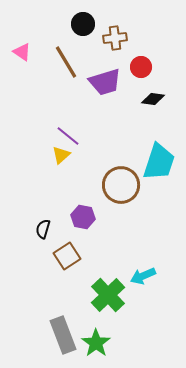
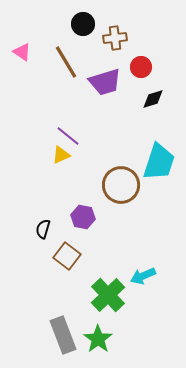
black diamond: rotated 25 degrees counterclockwise
yellow triangle: rotated 18 degrees clockwise
brown square: rotated 20 degrees counterclockwise
green star: moved 2 px right, 4 px up
